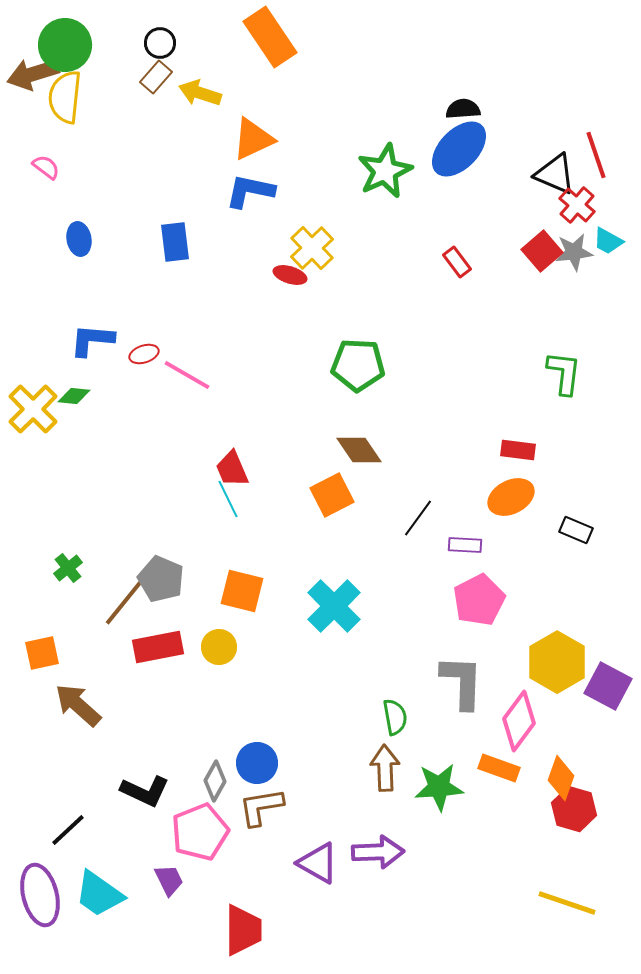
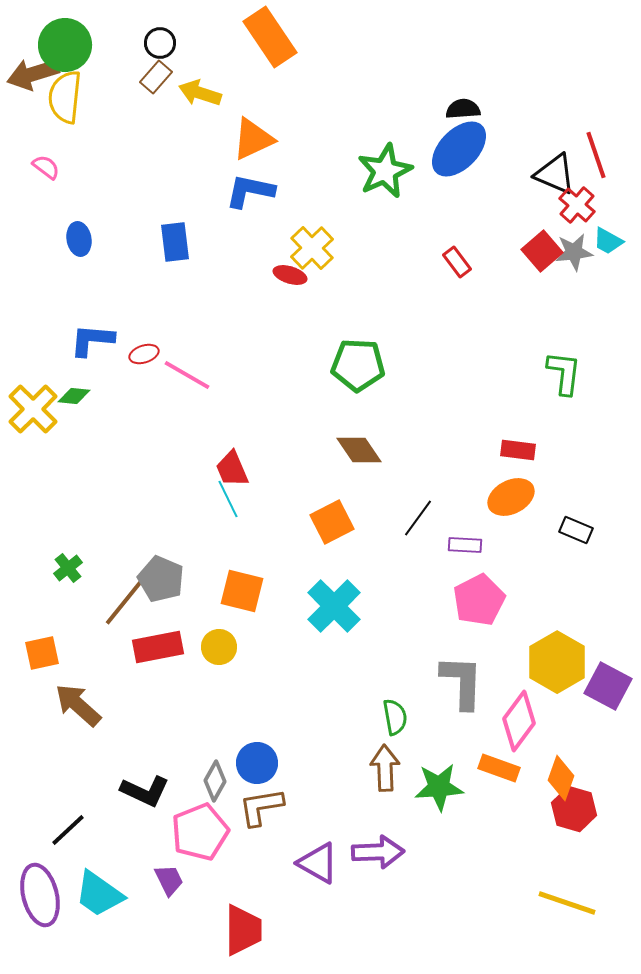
orange square at (332, 495): moved 27 px down
